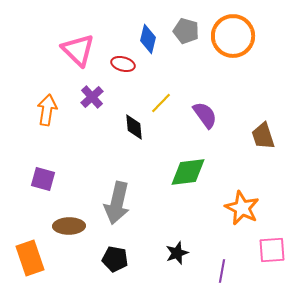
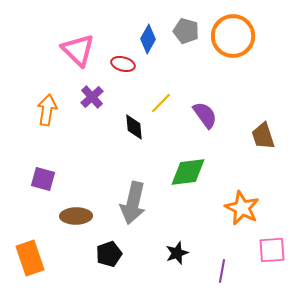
blue diamond: rotated 16 degrees clockwise
gray arrow: moved 16 px right
brown ellipse: moved 7 px right, 10 px up
black pentagon: moved 6 px left, 5 px up; rotated 30 degrees counterclockwise
